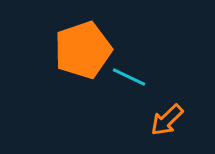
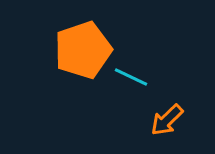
cyan line: moved 2 px right
